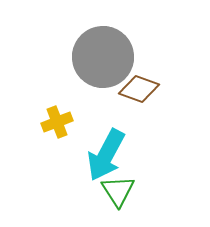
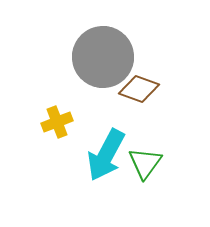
green triangle: moved 27 px right, 28 px up; rotated 9 degrees clockwise
